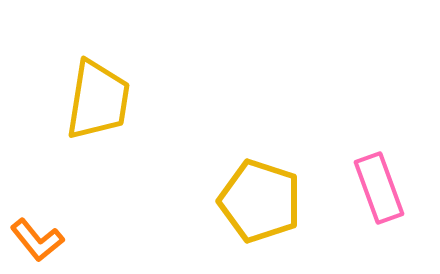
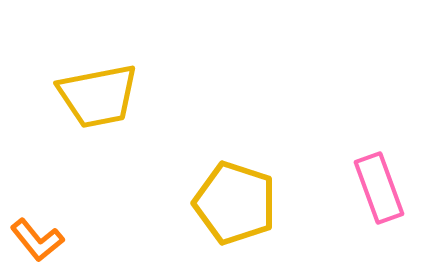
yellow trapezoid: moved 4 px up; rotated 70 degrees clockwise
yellow pentagon: moved 25 px left, 2 px down
